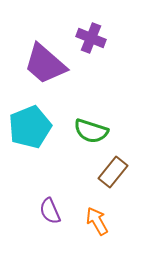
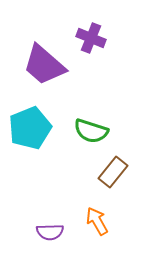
purple trapezoid: moved 1 px left, 1 px down
cyan pentagon: moved 1 px down
purple semicircle: moved 21 px down; rotated 68 degrees counterclockwise
